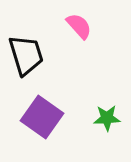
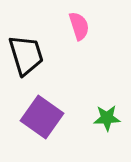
pink semicircle: rotated 24 degrees clockwise
